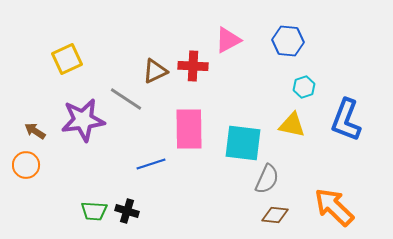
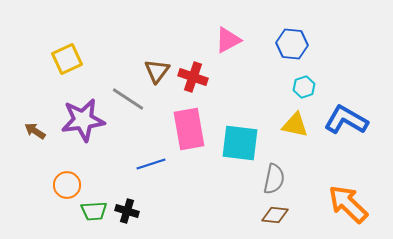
blue hexagon: moved 4 px right, 3 px down
red cross: moved 11 px down; rotated 16 degrees clockwise
brown triangle: moved 2 px right; rotated 28 degrees counterclockwise
gray line: moved 2 px right
blue L-shape: rotated 99 degrees clockwise
yellow triangle: moved 3 px right
pink rectangle: rotated 9 degrees counterclockwise
cyan square: moved 3 px left
orange circle: moved 41 px right, 20 px down
gray semicircle: moved 7 px right; rotated 12 degrees counterclockwise
orange arrow: moved 14 px right, 3 px up
green trapezoid: rotated 8 degrees counterclockwise
